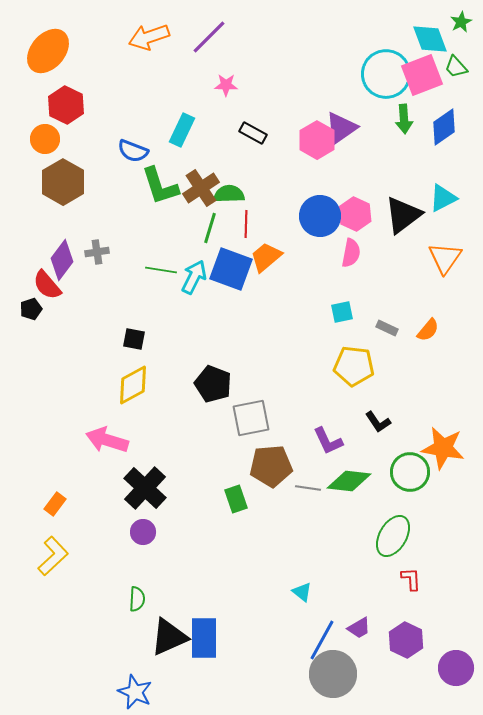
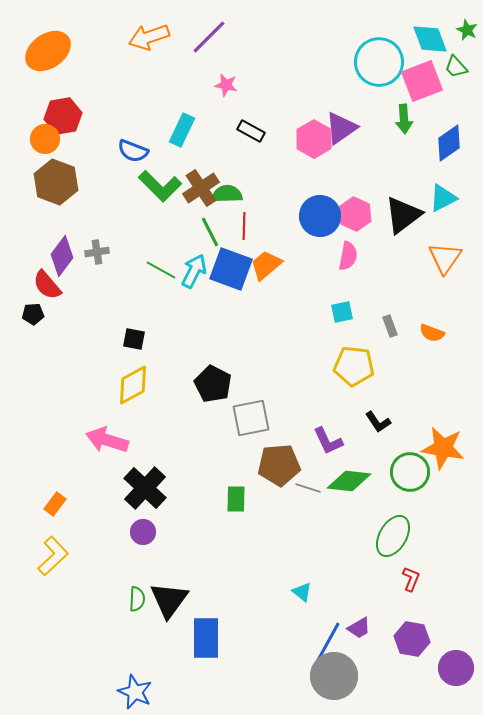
green star at (461, 22): moved 6 px right, 8 px down; rotated 20 degrees counterclockwise
orange ellipse at (48, 51): rotated 15 degrees clockwise
cyan circle at (386, 74): moved 7 px left, 12 px up
pink square at (422, 75): moved 6 px down
pink star at (226, 85): rotated 10 degrees clockwise
red hexagon at (66, 105): moved 3 px left, 11 px down; rotated 24 degrees clockwise
blue diamond at (444, 127): moved 5 px right, 16 px down
black rectangle at (253, 133): moved 2 px left, 2 px up
pink hexagon at (317, 140): moved 3 px left, 1 px up
brown hexagon at (63, 182): moved 7 px left; rotated 9 degrees counterclockwise
green L-shape at (160, 186): rotated 27 degrees counterclockwise
green semicircle at (229, 194): moved 2 px left
red line at (246, 224): moved 2 px left, 2 px down
green line at (210, 228): moved 4 px down; rotated 44 degrees counterclockwise
pink semicircle at (351, 253): moved 3 px left, 3 px down
orange trapezoid at (266, 257): moved 8 px down
purple diamond at (62, 260): moved 4 px up
green line at (161, 270): rotated 20 degrees clockwise
cyan arrow at (194, 277): moved 6 px up
black pentagon at (31, 309): moved 2 px right, 5 px down; rotated 15 degrees clockwise
gray rectangle at (387, 328): moved 3 px right, 2 px up; rotated 45 degrees clockwise
orange semicircle at (428, 330): moved 4 px right, 3 px down; rotated 70 degrees clockwise
black pentagon at (213, 384): rotated 6 degrees clockwise
brown pentagon at (271, 466): moved 8 px right, 1 px up
gray line at (308, 488): rotated 10 degrees clockwise
green rectangle at (236, 499): rotated 20 degrees clockwise
red L-shape at (411, 579): rotated 25 degrees clockwise
black triangle at (169, 637): moved 37 px up; rotated 30 degrees counterclockwise
blue rectangle at (204, 638): moved 2 px right
blue line at (322, 640): moved 6 px right, 2 px down
purple hexagon at (406, 640): moved 6 px right, 1 px up; rotated 16 degrees counterclockwise
gray circle at (333, 674): moved 1 px right, 2 px down
